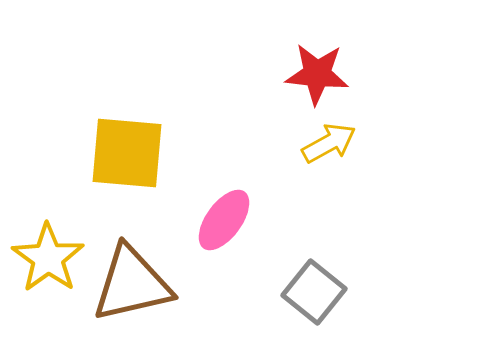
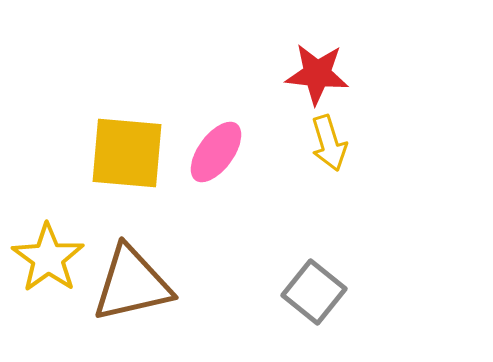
yellow arrow: rotated 102 degrees clockwise
pink ellipse: moved 8 px left, 68 px up
